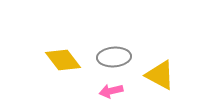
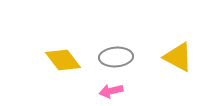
gray ellipse: moved 2 px right
yellow triangle: moved 18 px right, 18 px up
